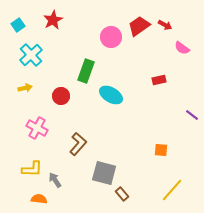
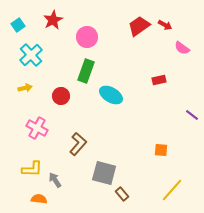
pink circle: moved 24 px left
